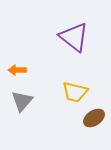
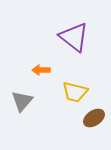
orange arrow: moved 24 px right
